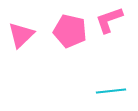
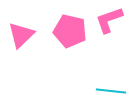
cyan line: rotated 12 degrees clockwise
